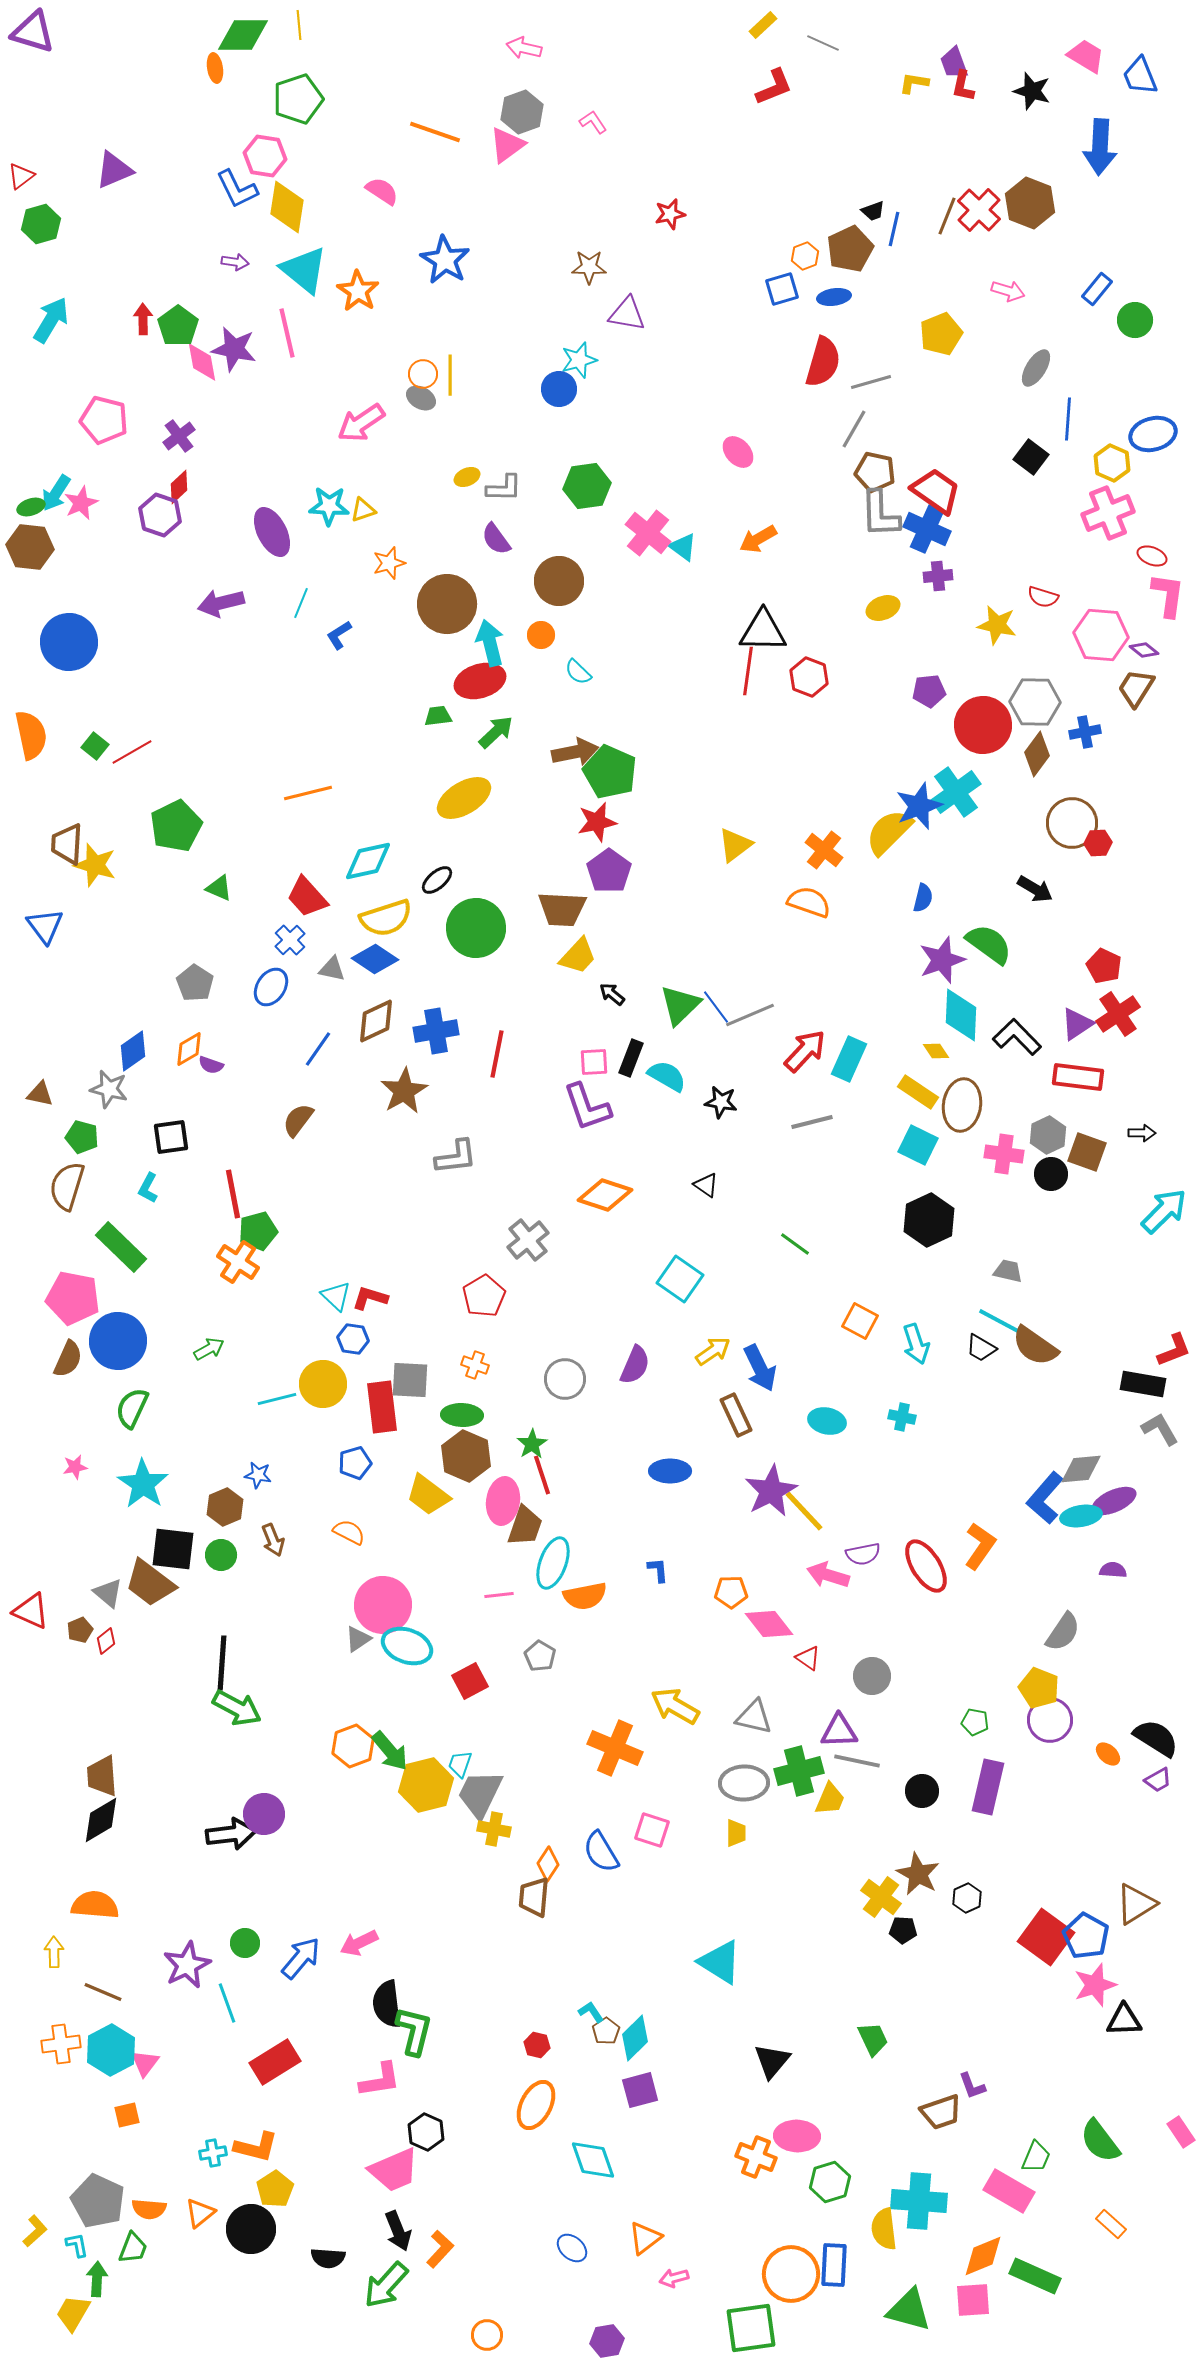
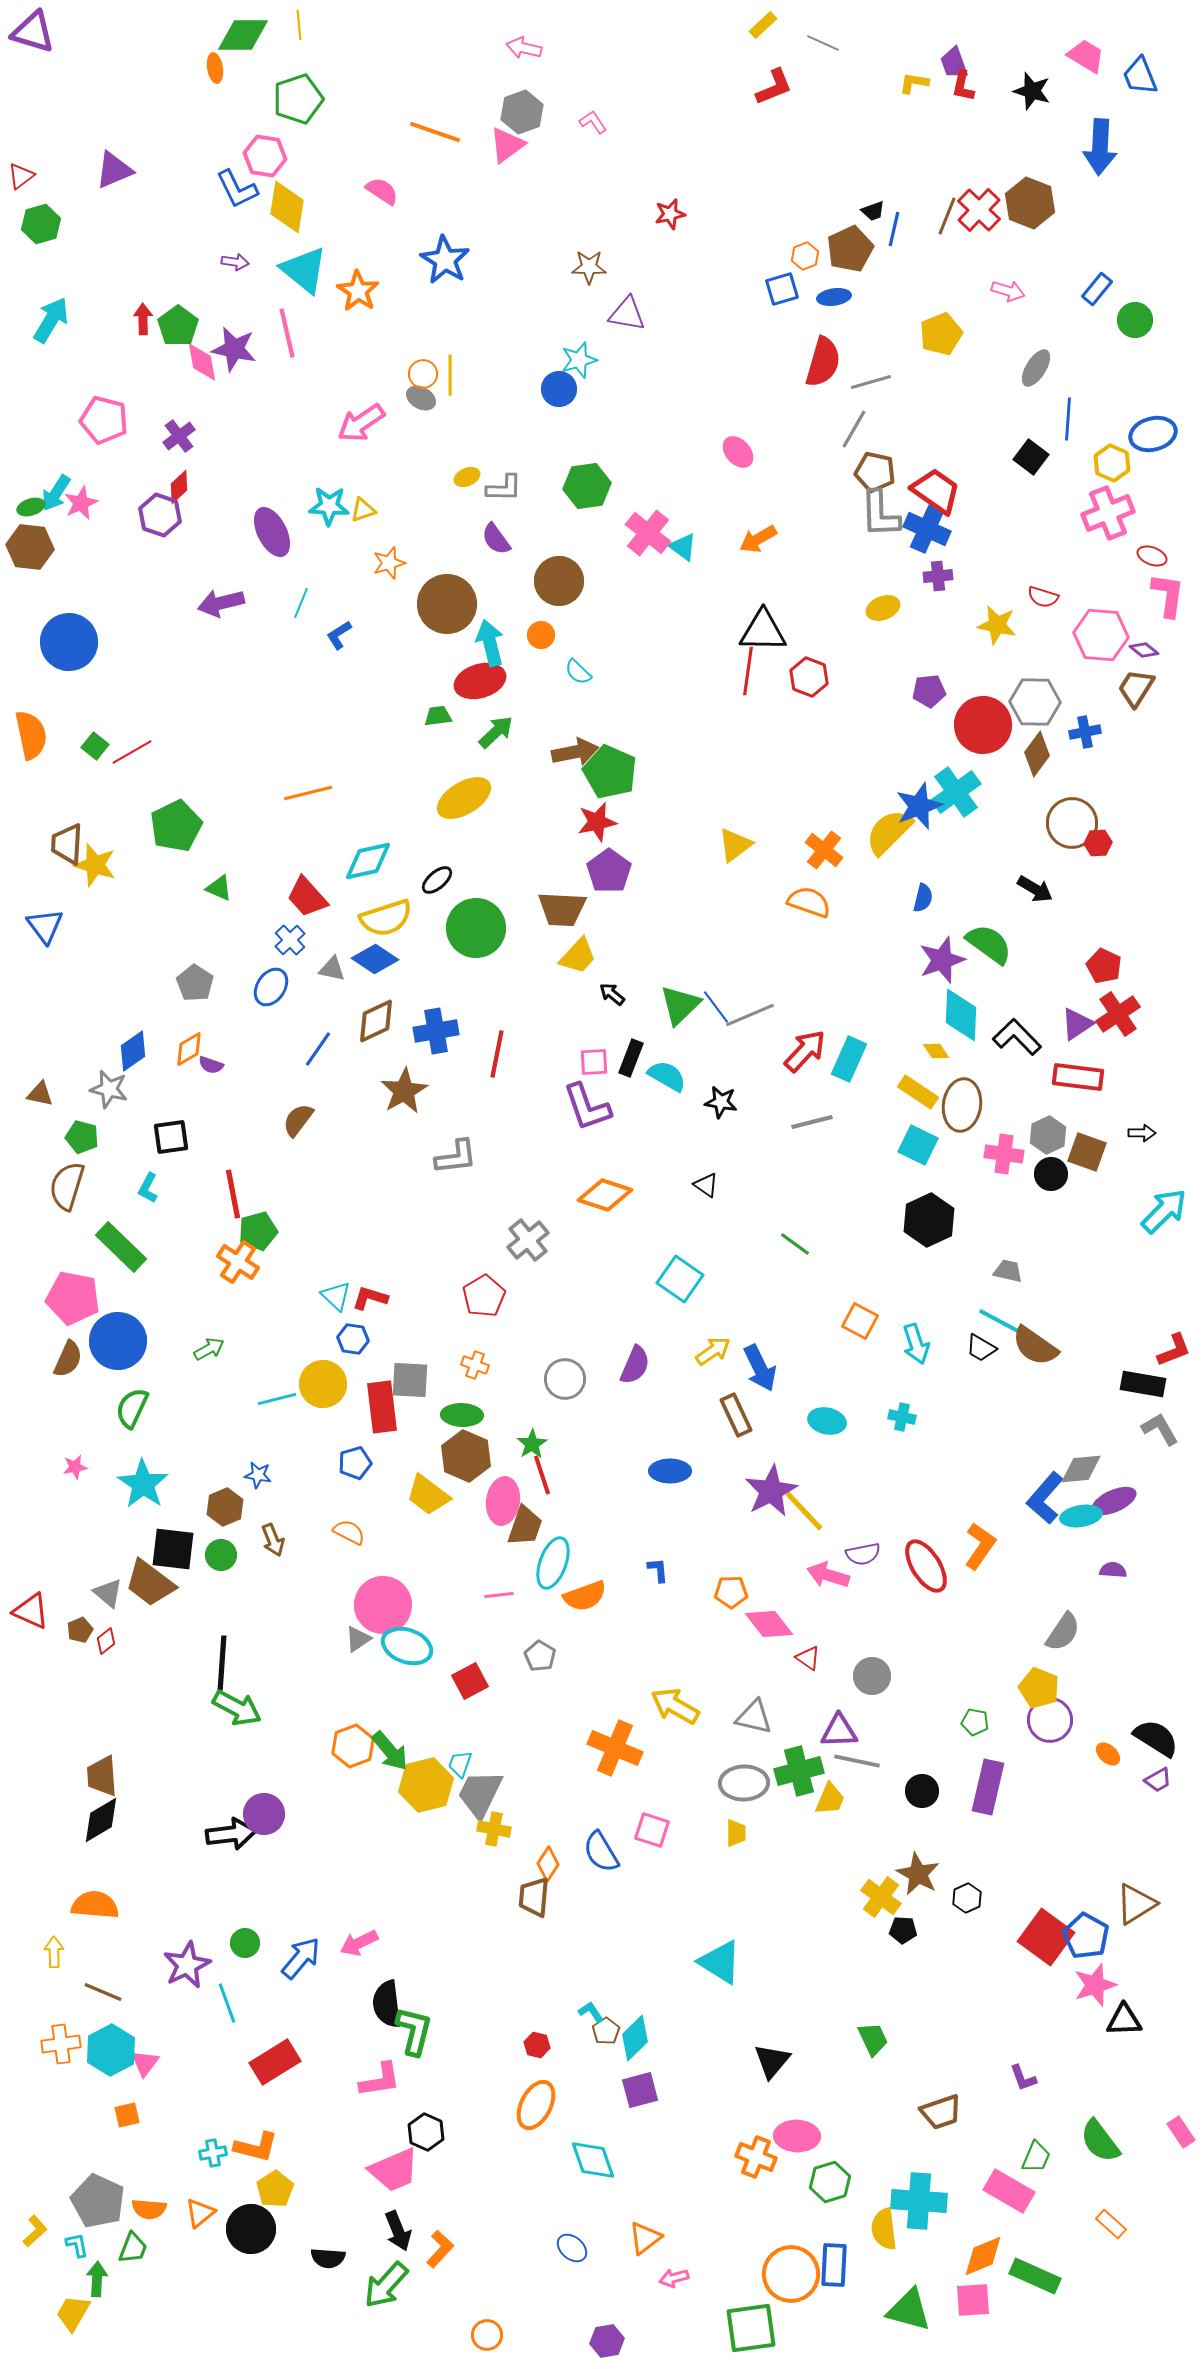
orange semicircle at (585, 1596): rotated 9 degrees counterclockwise
purple L-shape at (972, 2086): moved 51 px right, 8 px up
